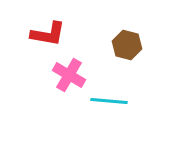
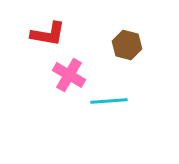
cyan line: rotated 9 degrees counterclockwise
